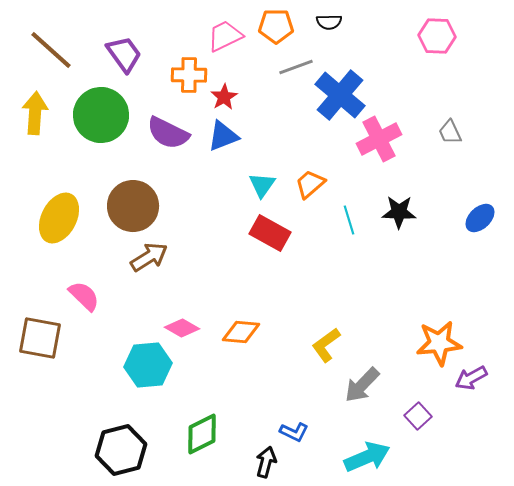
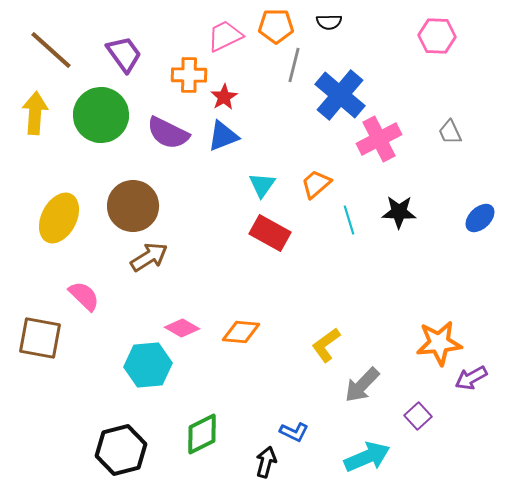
gray line: moved 2 px left, 2 px up; rotated 56 degrees counterclockwise
orange trapezoid: moved 6 px right
